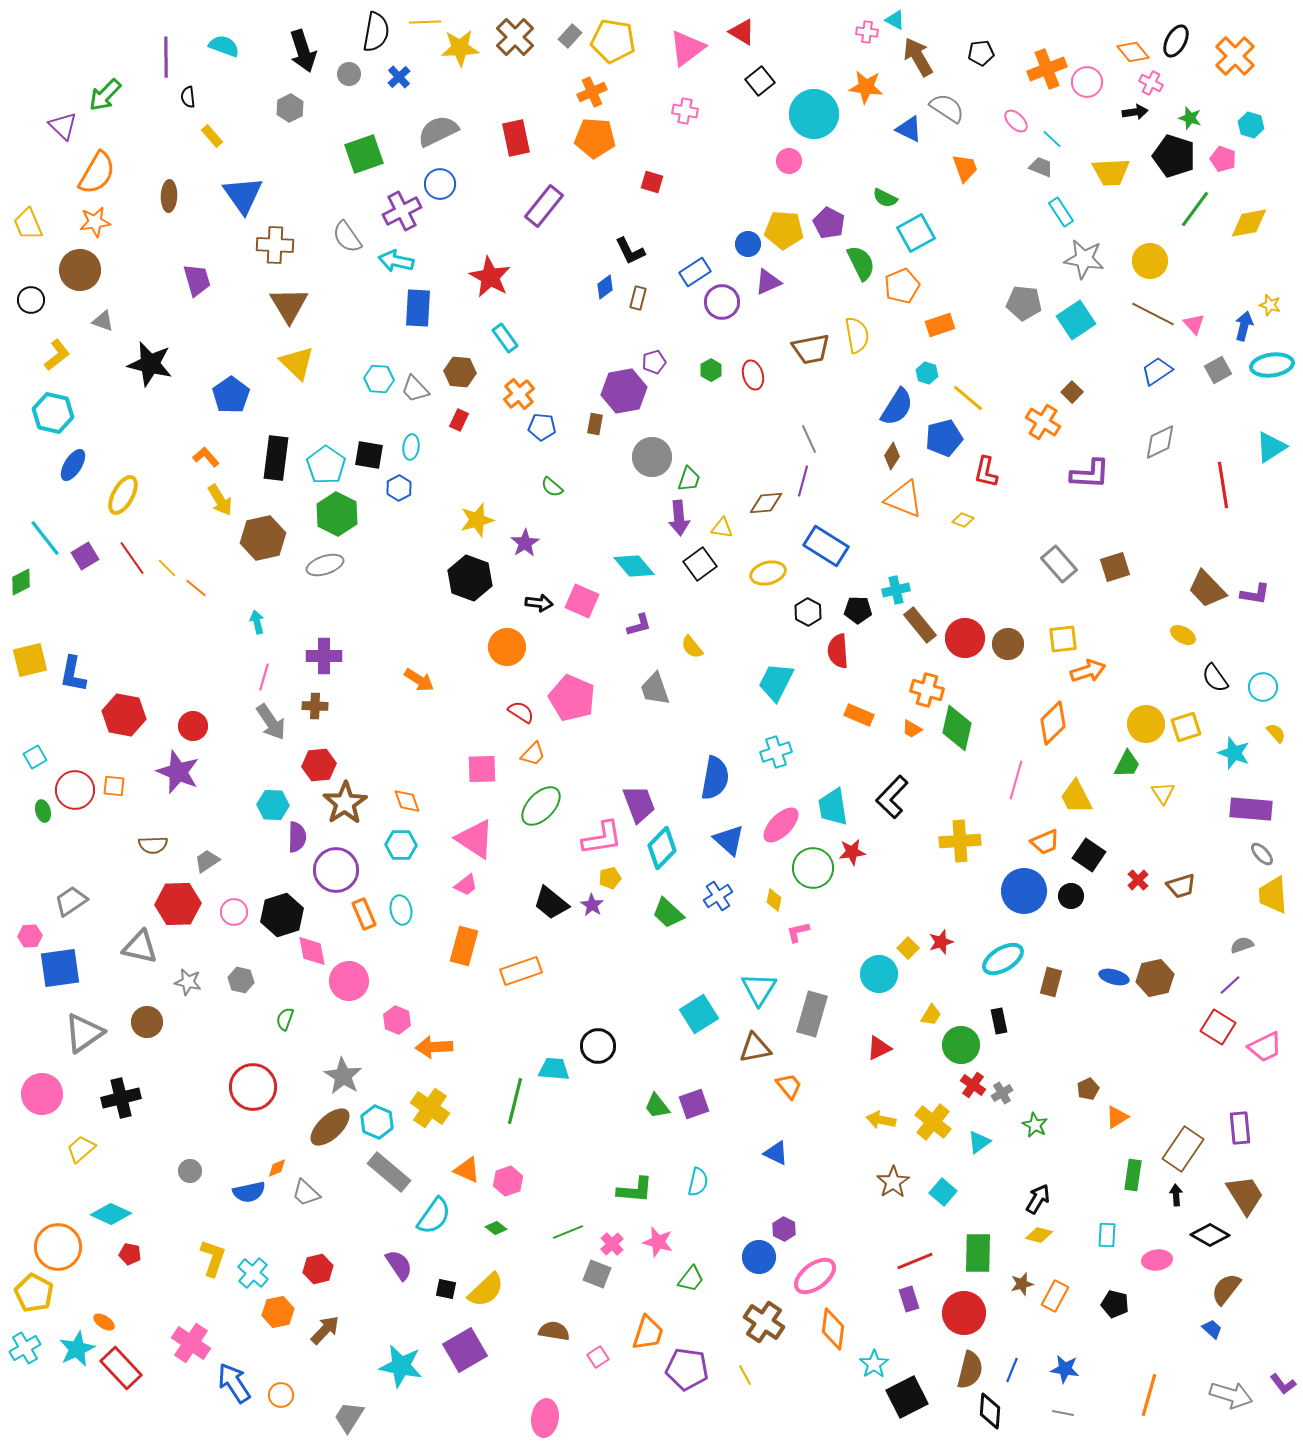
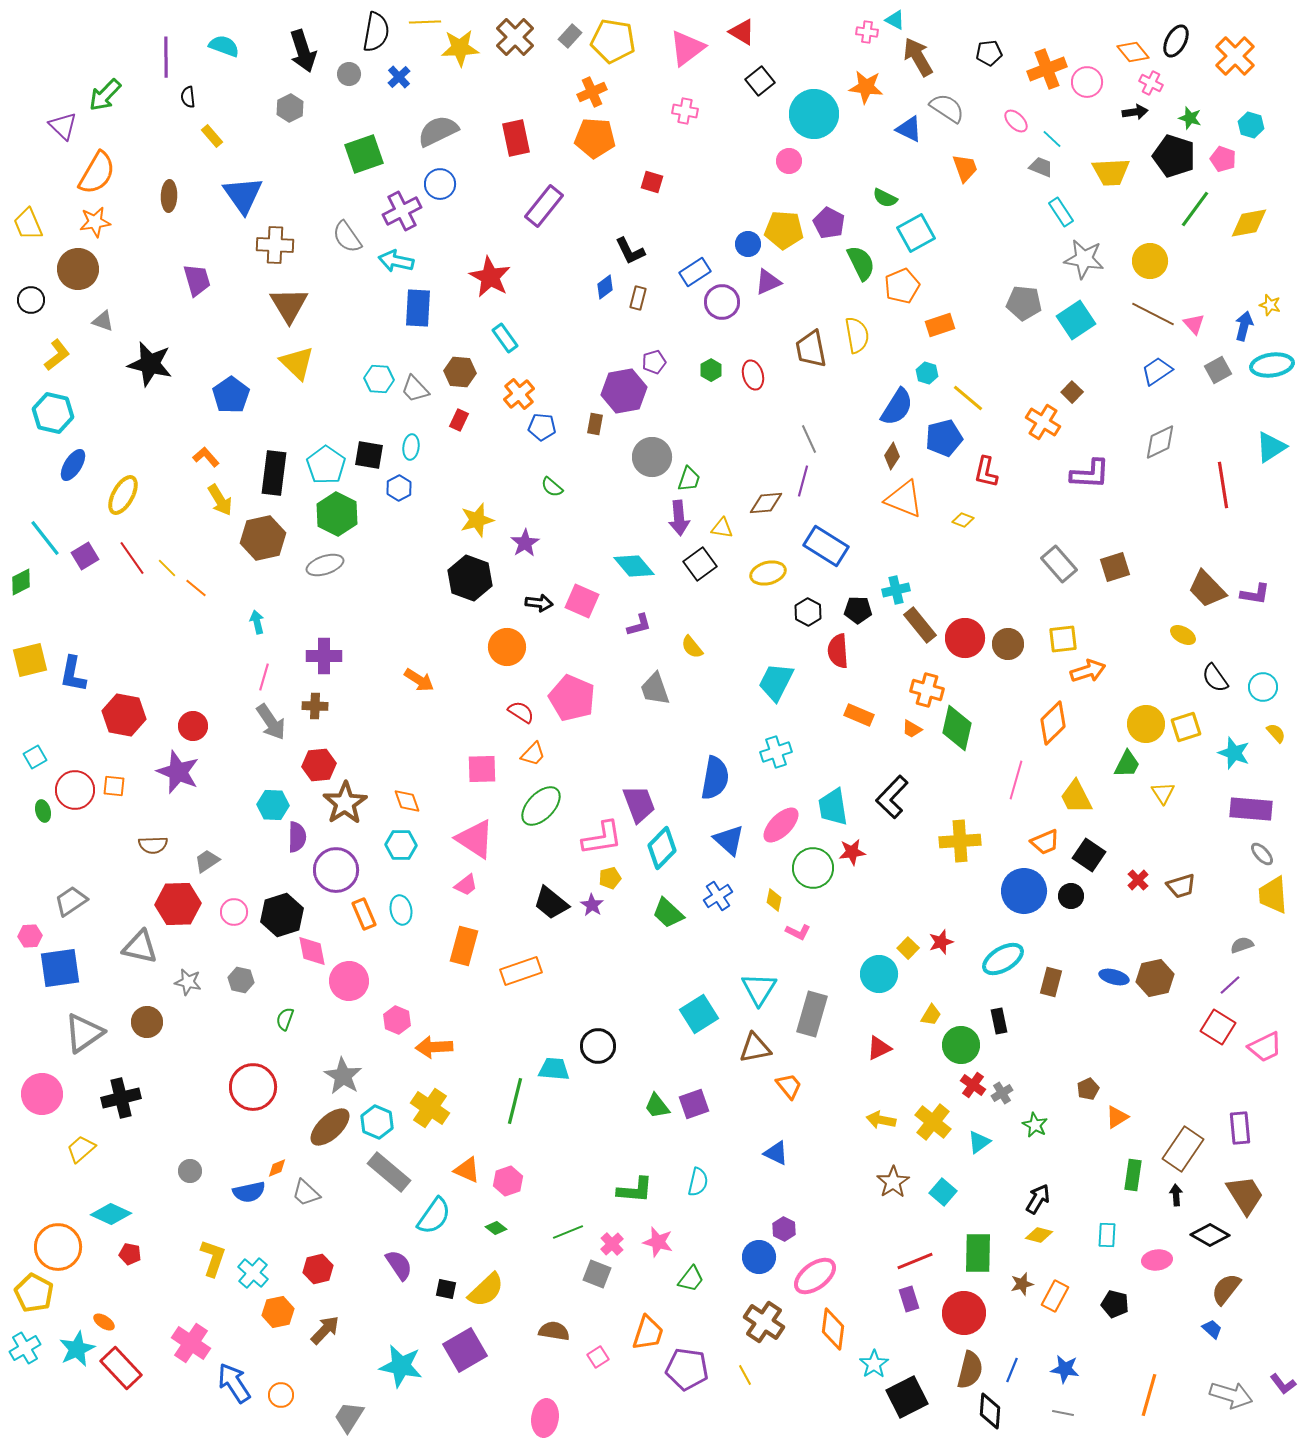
black pentagon at (981, 53): moved 8 px right
brown circle at (80, 270): moved 2 px left, 1 px up
brown trapezoid at (811, 349): rotated 90 degrees clockwise
black rectangle at (276, 458): moved 2 px left, 15 px down
pink L-shape at (798, 932): rotated 140 degrees counterclockwise
